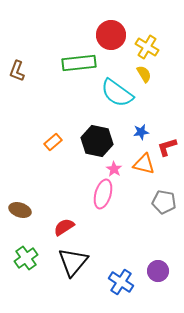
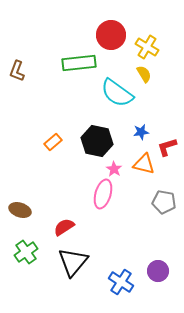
green cross: moved 6 px up
